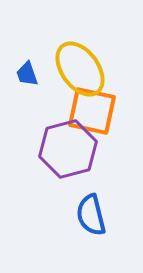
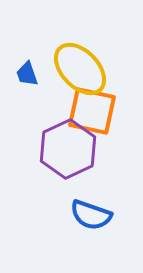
yellow ellipse: rotated 8 degrees counterclockwise
purple hexagon: rotated 10 degrees counterclockwise
blue semicircle: rotated 57 degrees counterclockwise
